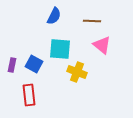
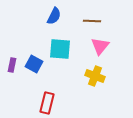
pink triangle: moved 2 px left, 1 px down; rotated 30 degrees clockwise
yellow cross: moved 18 px right, 4 px down
red rectangle: moved 18 px right, 8 px down; rotated 20 degrees clockwise
